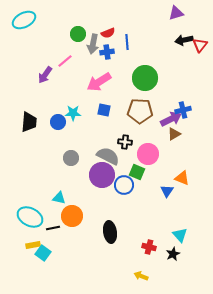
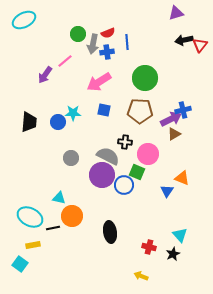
cyan square at (43, 253): moved 23 px left, 11 px down
